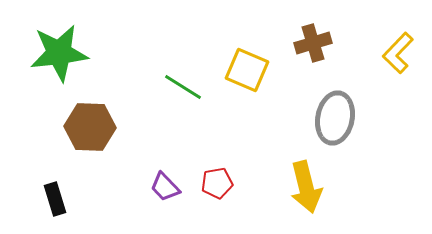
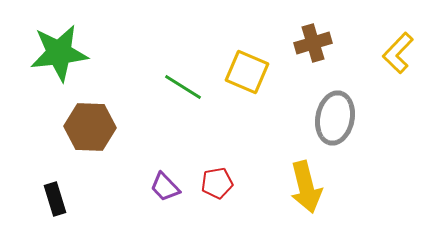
yellow square: moved 2 px down
